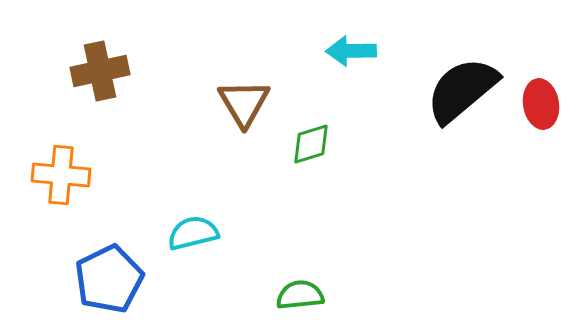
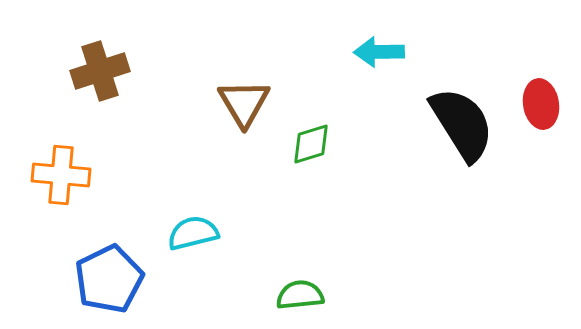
cyan arrow: moved 28 px right, 1 px down
brown cross: rotated 6 degrees counterclockwise
black semicircle: moved 34 px down; rotated 98 degrees clockwise
